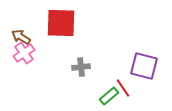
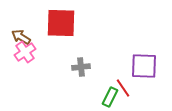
pink cross: moved 1 px right, 1 px up
purple square: rotated 12 degrees counterclockwise
green rectangle: moved 1 px right, 1 px down; rotated 24 degrees counterclockwise
